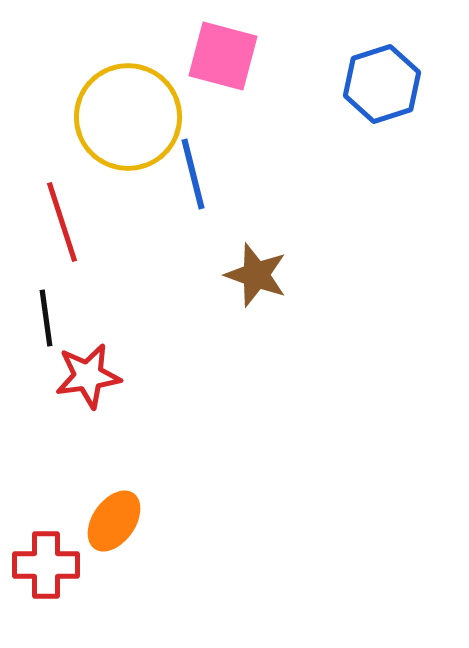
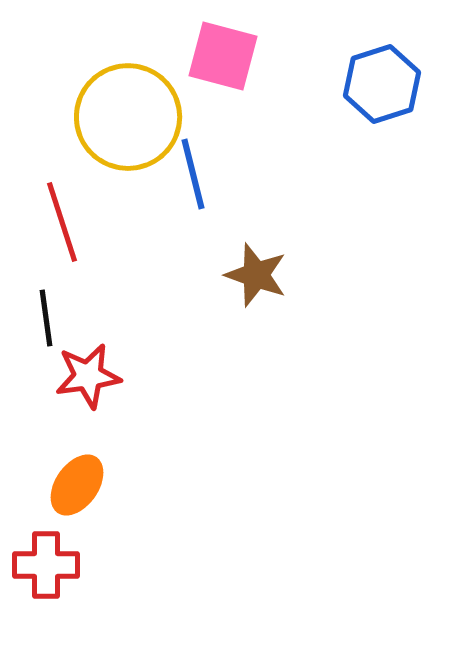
orange ellipse: moved 37 px left, 36 px up
